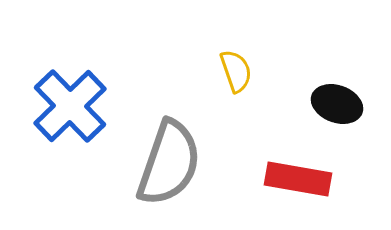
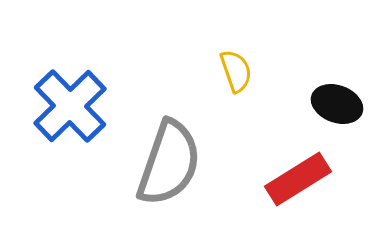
red rectangle: rotated 42 degrees counterclockwise
